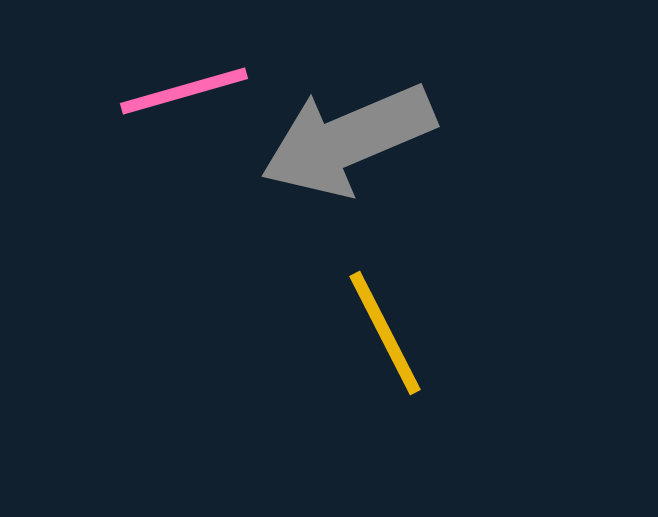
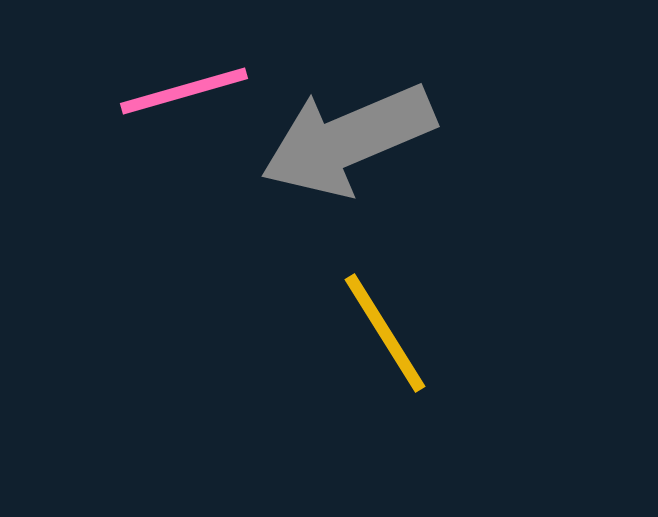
yellow line: rotated 5 degrees counterclockwise
